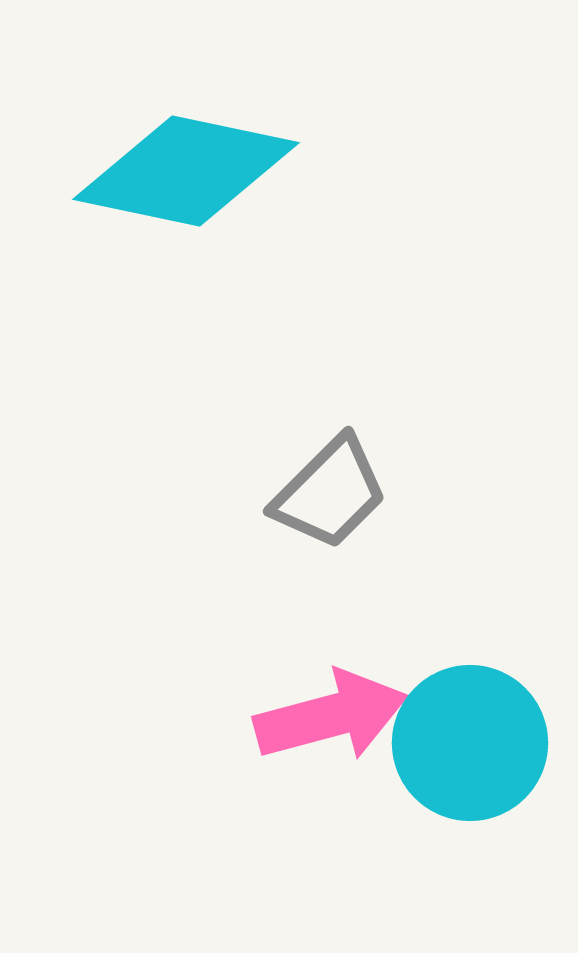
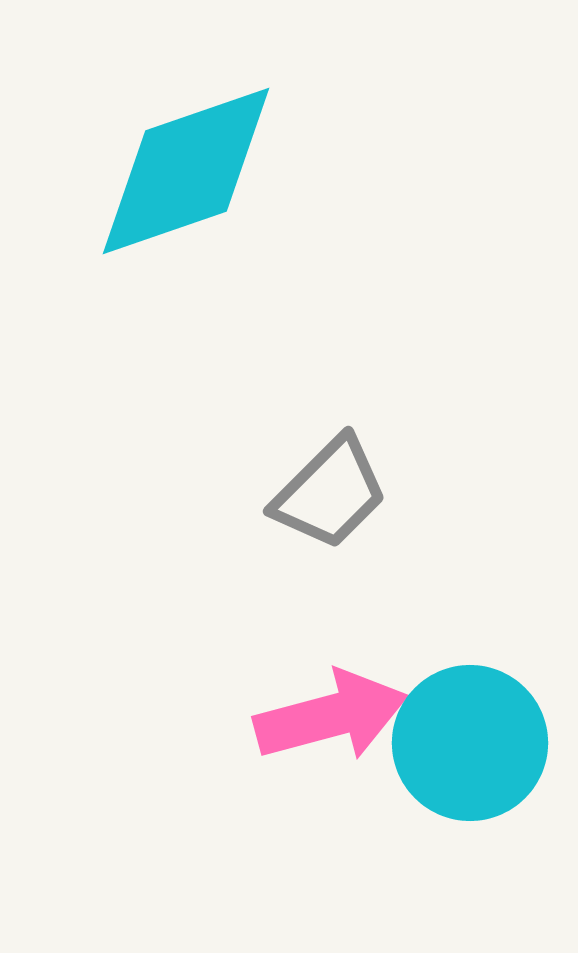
cyan diamond: rotated 31 degrees counterclockwise
